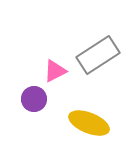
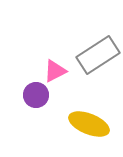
purple circle: moved 2 px right, 4 px up
yellow ellipse: moved 1 px down
